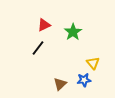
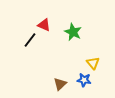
red triangle: rotated 48 degrees clockwise
green star: rotated 12 degrees counterclockwise
black line: moved 8 px left, 8 px up
blue star: rotated 16 degrees clockwise
